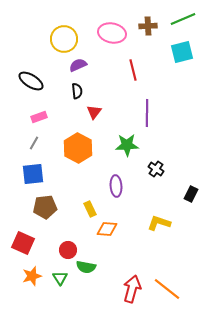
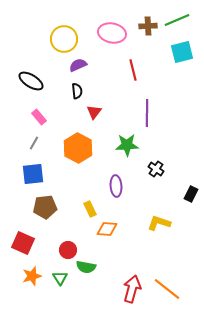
green line: moved 6 px left, 1 px down
pink rectangle: rotated 70 degrees clockwise
